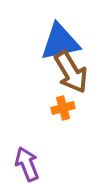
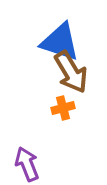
blue triangle: rotated 30 degrees clockwise
